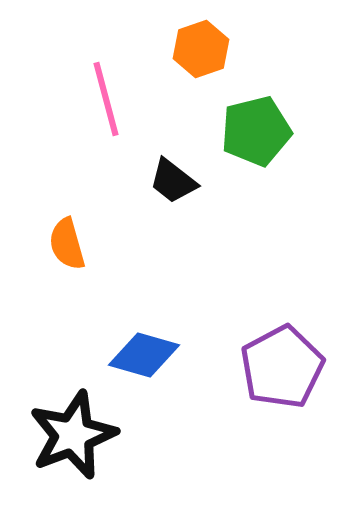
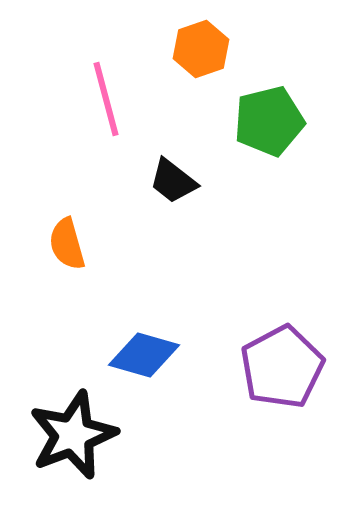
green pentagon: moved 13 px right, 10 px up
